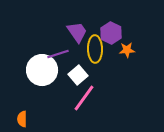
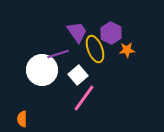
yellow ellipse: rotated 20 degrees counterclockwise
